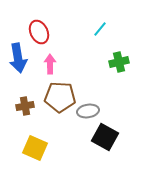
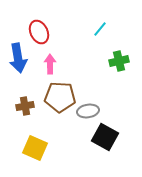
green cross: moved 1 px up
